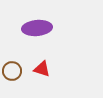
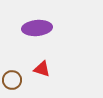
brown circle: moved 9 px down
